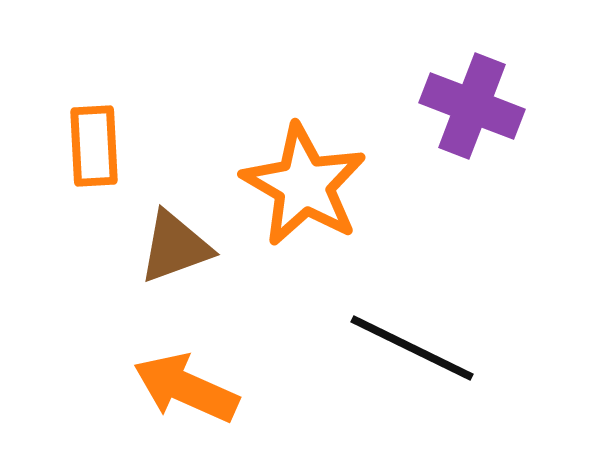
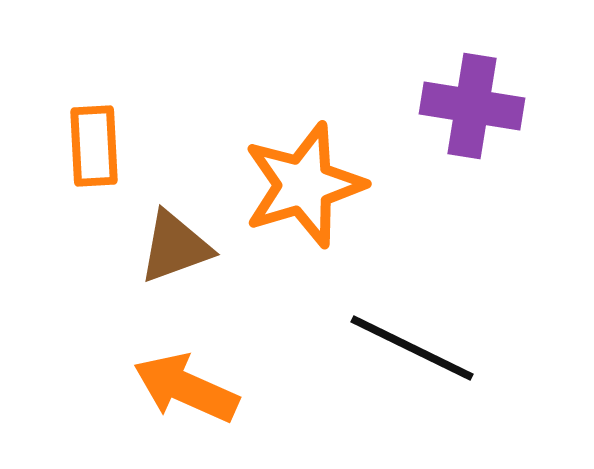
purple cross: rotated 12 degrees counterclockwise
orange star: rotated 25 degrees clockwise
